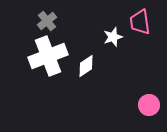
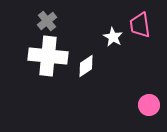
pink trapezoid: moved 3 px down
white star: rotated 24 degrees counterclockwise
white cross: rotated 27 degrees clockwise
